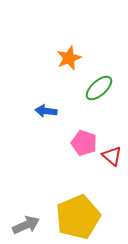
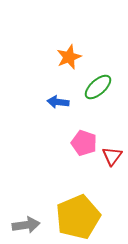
orange star: moved 1 px up
green ellipse: moved 1 px left, 1 px up
blue arrow: moved 12 px right, 9 px up
red triangle: rotated 25 degrees clockwise
gray arrow: rotated 16 degrees clockwise
